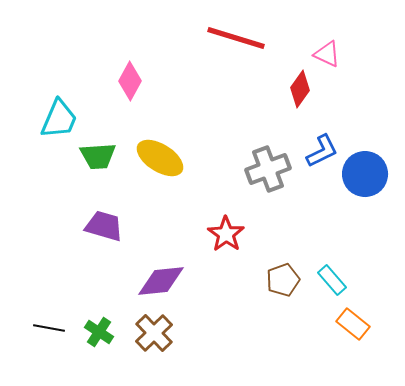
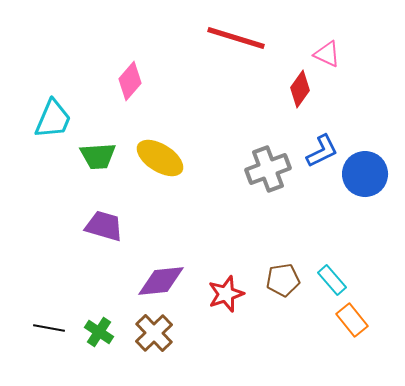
pink diamond: rotated 12 degrees clockwise
cyan trapezoid: moved 6 px left
red star: moved 60 px down; rotated 18 degrees clockwise
brown pentagon: rotated 12 degrees clockwise
orange rectangle: moved 1 px left, 4 px up; rotated 12 degrees clockwise
